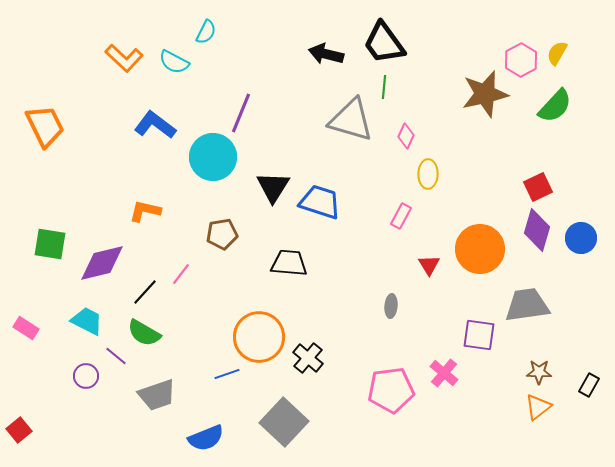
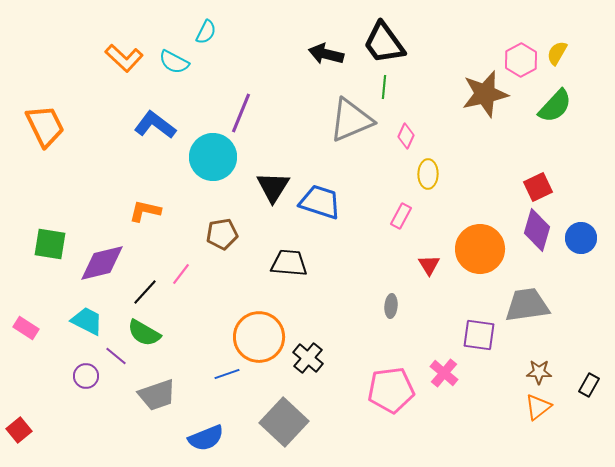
gray triangle at (351, 120): rotated 39 degrees counterclockwise
